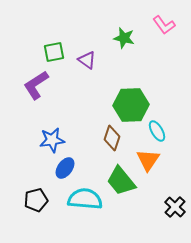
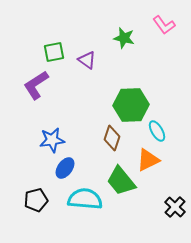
orange triangle: rotated 30 degrees clockwise
